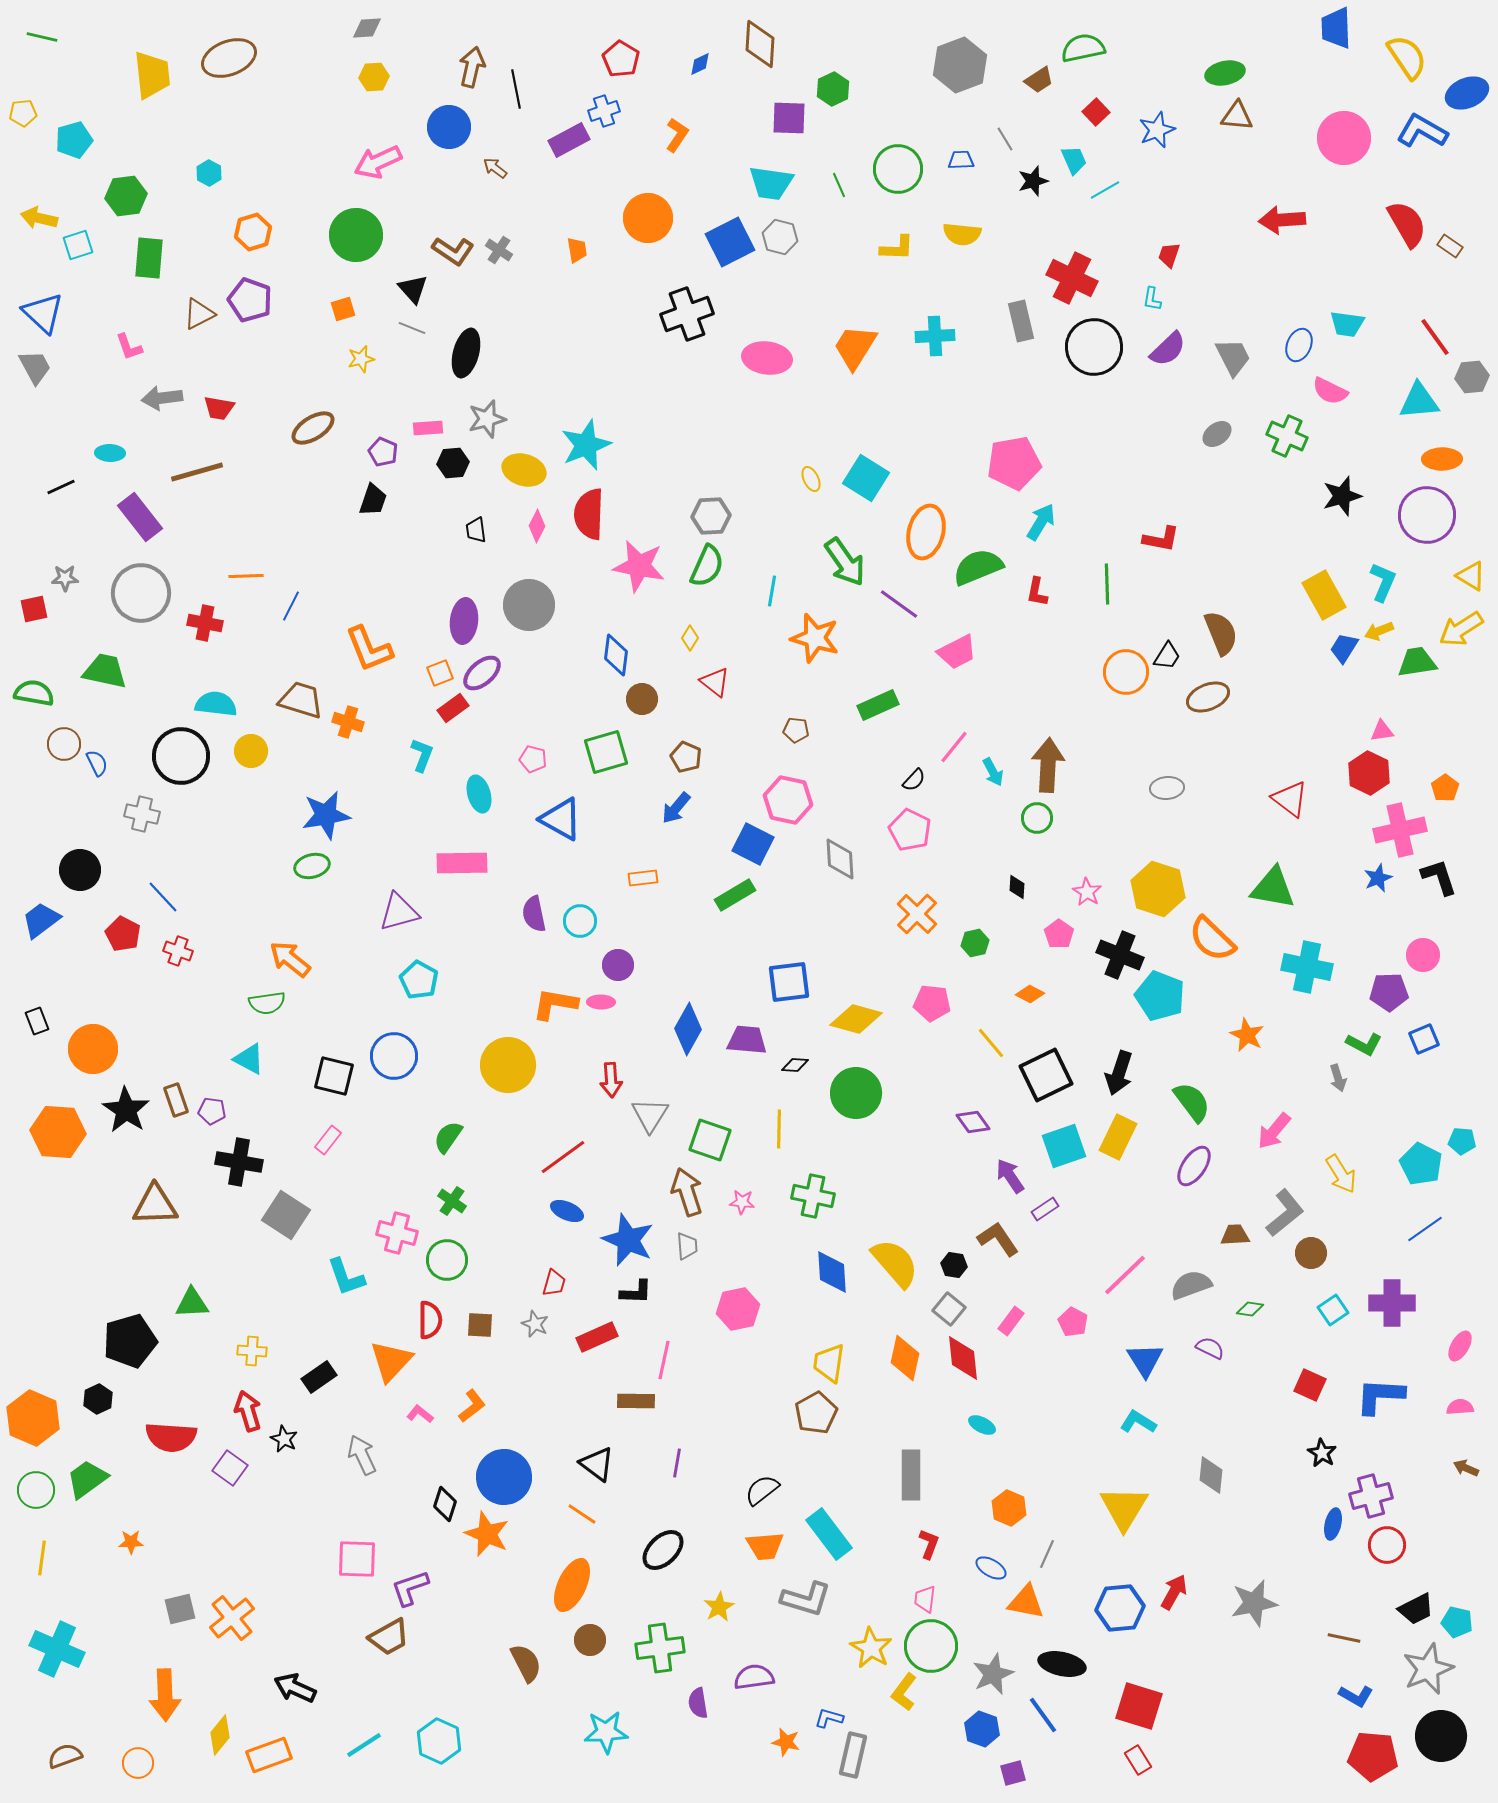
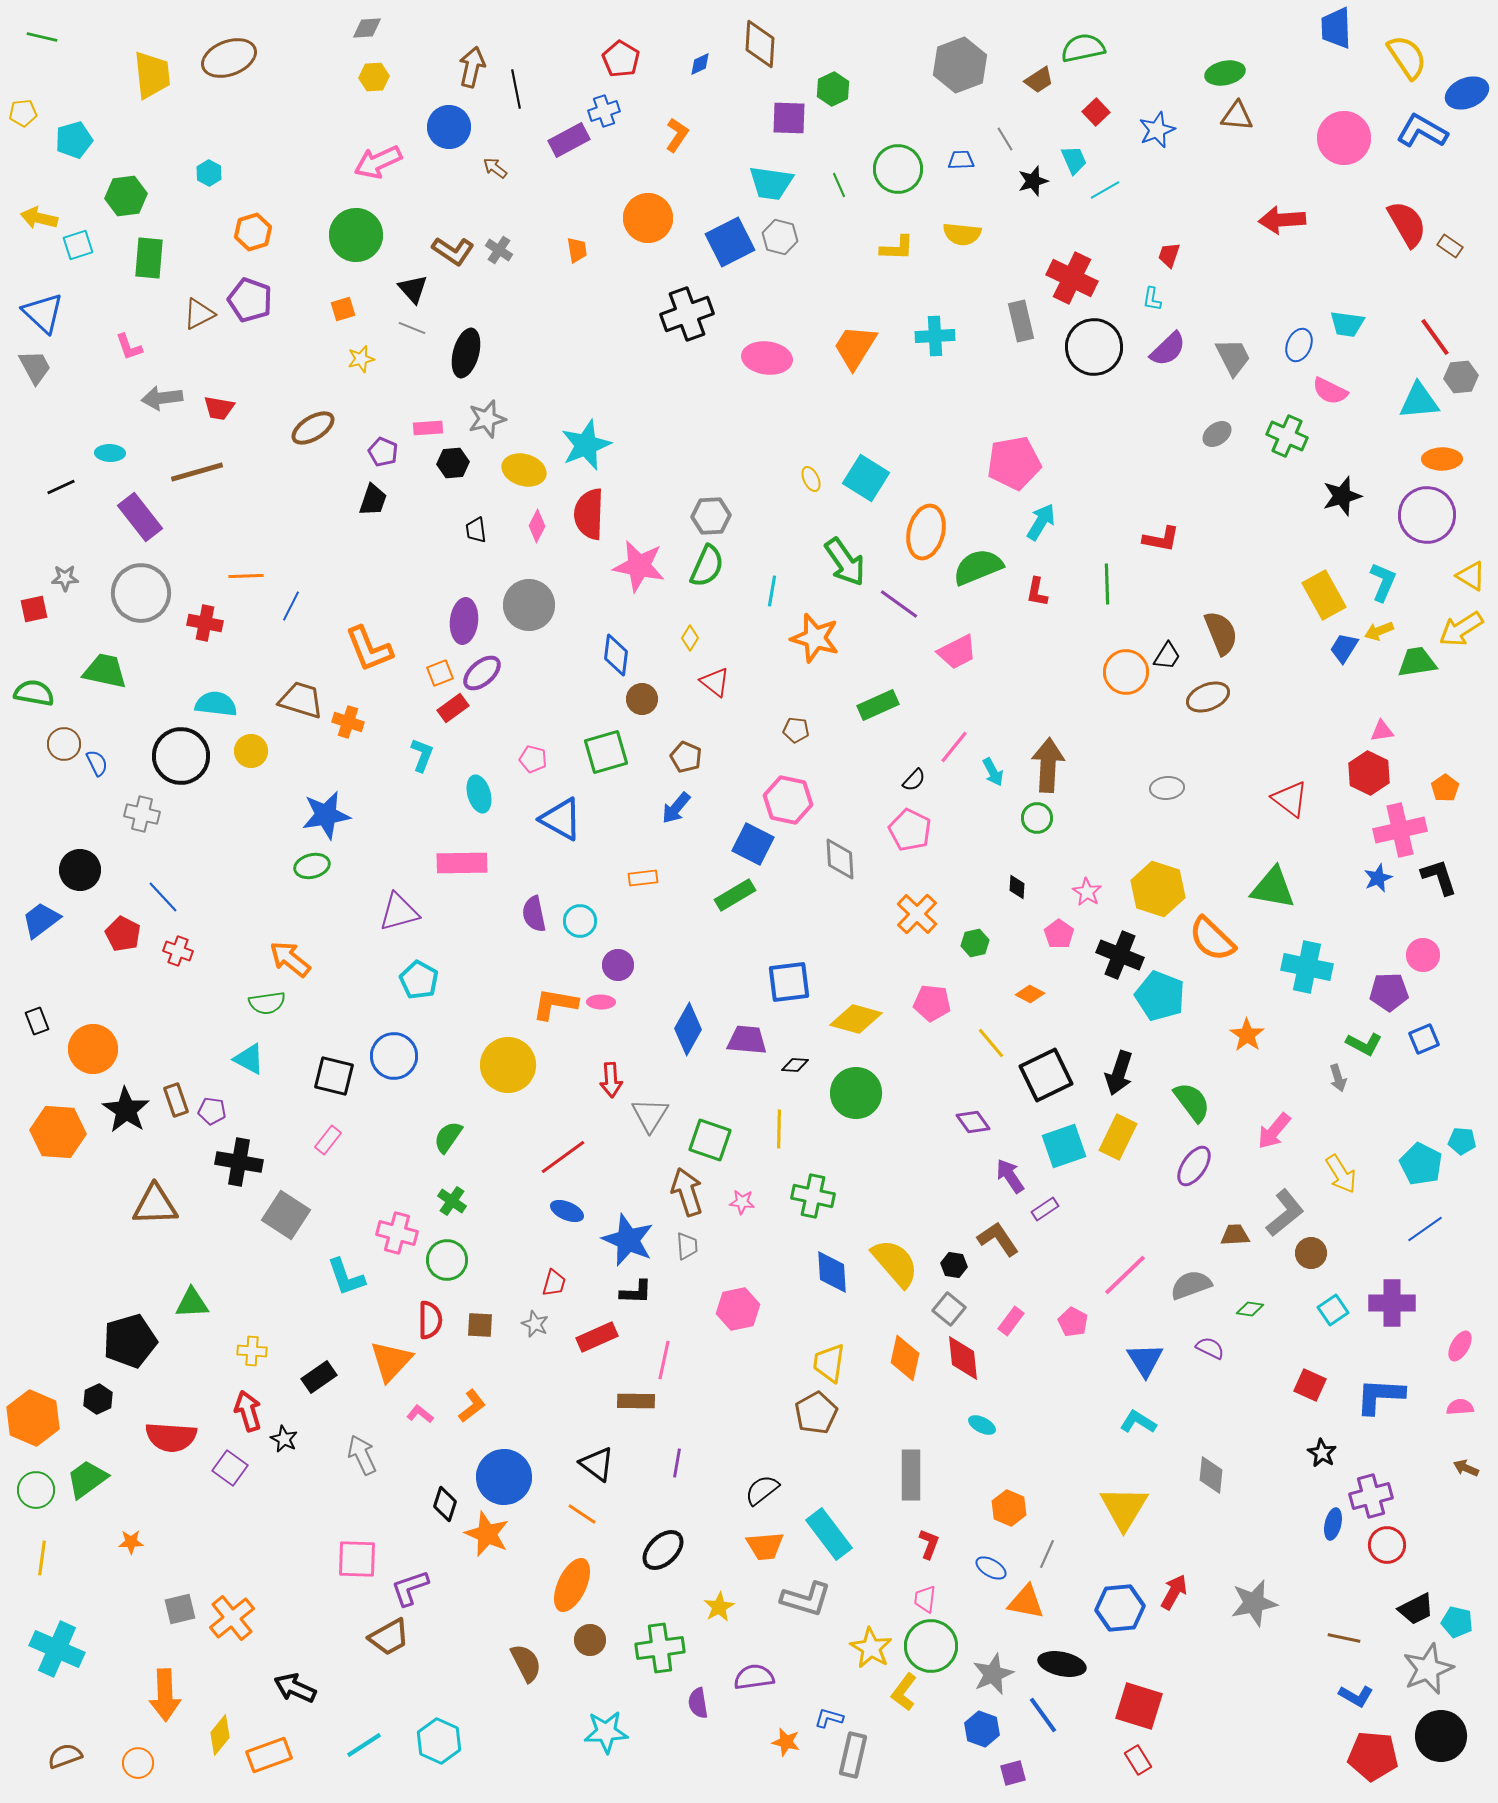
gray hexagon at (1472, 377): moved 11 px left
orange star at (1247, 1035): rotated 8 degrees clockwise
